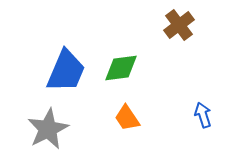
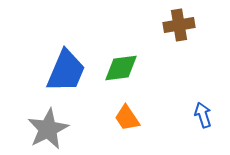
brown cross: rotated 28 degrees clockwise
